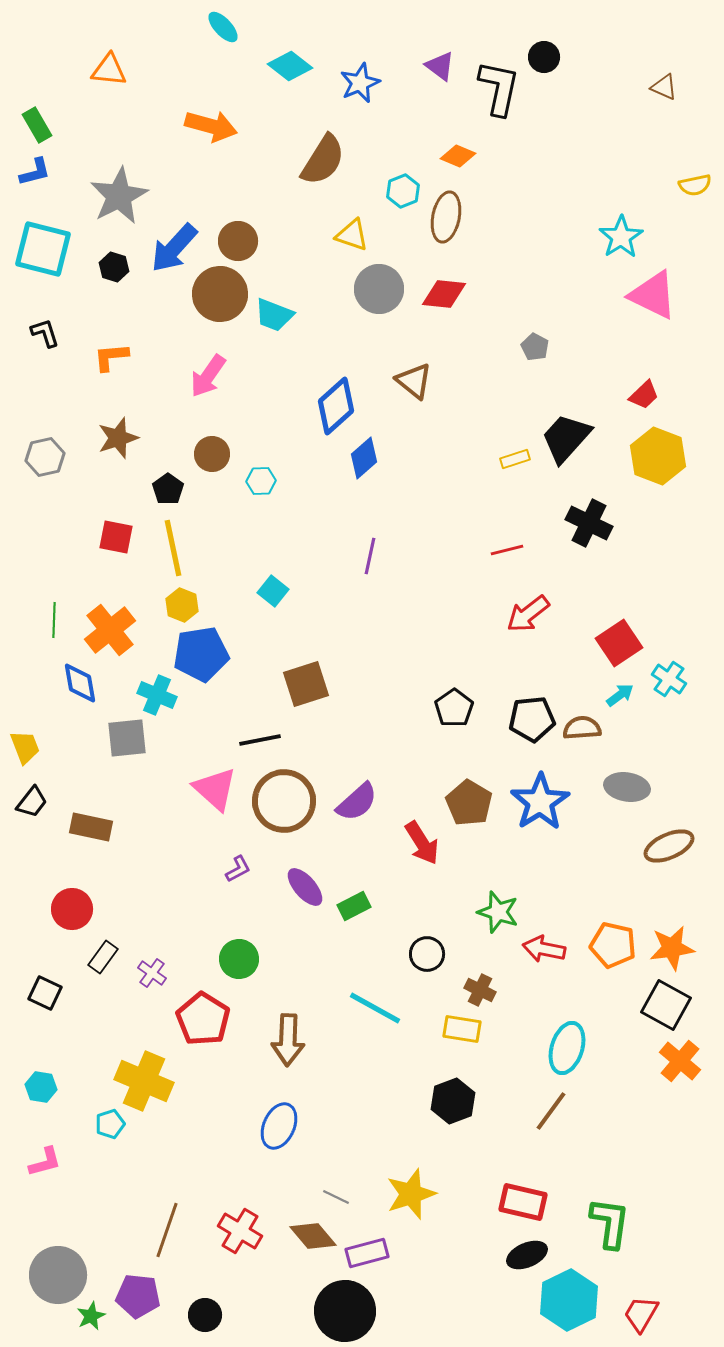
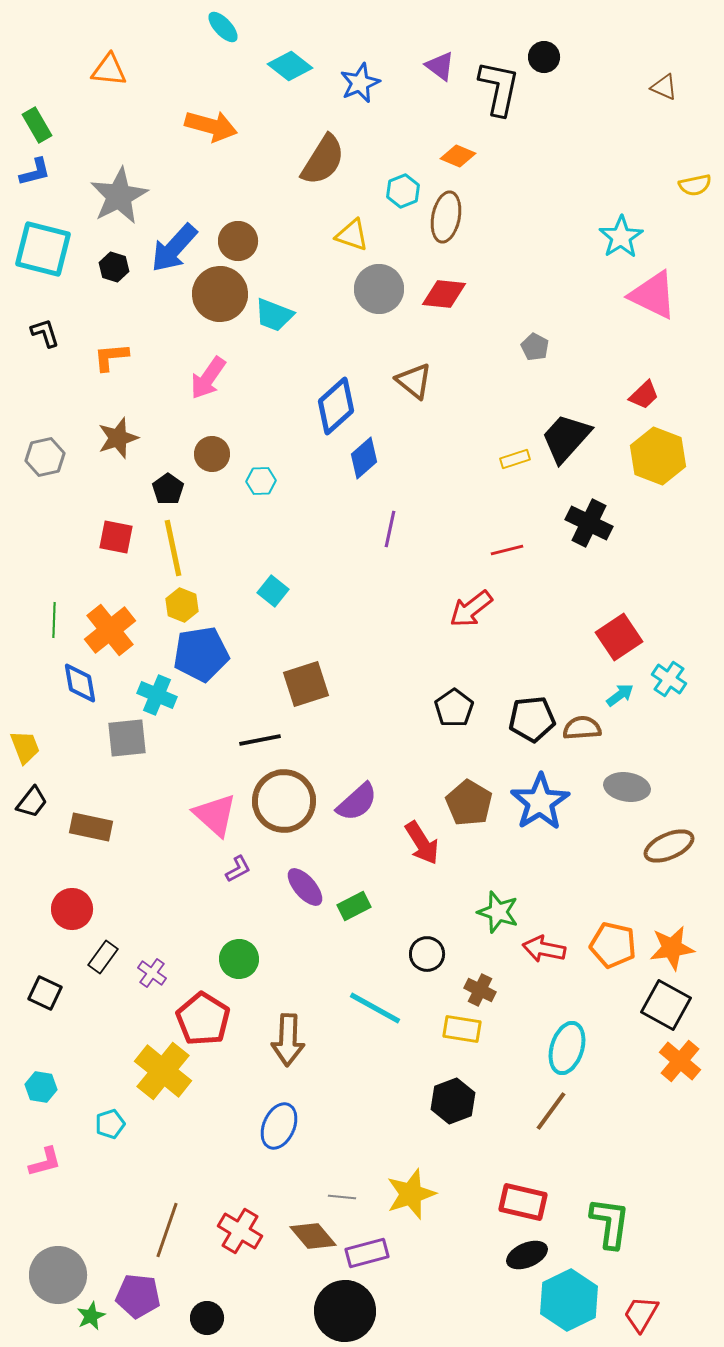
pink arrow at (208, 376): moved 2 px down
purple line at (370, 556): moved 20 px right, 27 px up
red arrow at (528, 614): moved 57 px left, 5 px up
red square at (619, 643): moved 6 px up
pink triangle at (215, 789): moved 26 px down
yellow cross at (144, 1081): moved 19 px right, 10 px up; rotated 16 degrees clockwise
gray line at (336, 1197): moved 6 px right; rotated 20 degrees counterclockwise
black circle at (205, 1315): moved 2 px right, 3 px down
